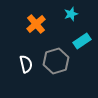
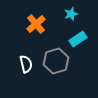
cyan rectangle: moved 4 px left, 2 px up
